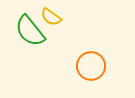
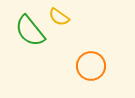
yellow semicircle: moved 8 px right
